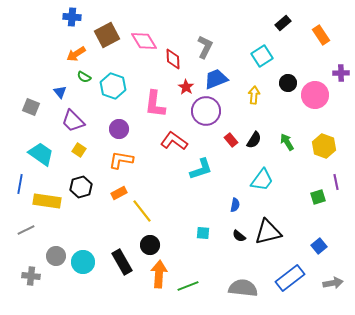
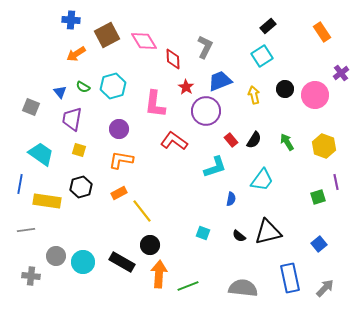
blue cross at (72, 17): moved 1 px left, 3 px down
black rectangle at (283, 23): moved 15 px left, 3 px down
orange rectangle at (321, 35): moved 1 px right, 3 px up
purple cross at (341, 73): rotated 35 degrees counterclockwise
green semicircle at (84, 77): moved 1 px left, 10 px down
blue trapezoid at (216, 79): moved 4 px right, 2 px down
black circle at (288, 83): moved 3 px left, 6 px down
cyan hexagon at (113, 86): rotated 25 degrees clockwise
yellow arrow at (254, 95): rotated 18 degrees counterclockwise
purple trapezoid at (73, 121): moved 1 px left, 2 px up; rotated 55 degrees clockwise
yellow square at (79, 150): rotated 16 degrees counterclockwise
cyan L-shape at (201, 169): moved 14 px right, 2 px up
blue semicircle at (235, 205): moved 4 px left, 6 px up
gray line at (26, 230): rotated 18 degrees clockwise
cyan square at (203, 233): rotated 16 degrees clockwise
blue square at (319, 246): moved 2 px up
black rectangle at (122, 262): rotated 30 degrees counterclockwise
blue rectangle at (290, 278): rotated 64 degrees counterclockwise
gray arrow at (333, 283): moved 8 px left, 5 px down; rotated 36 degrees counterclockwise
